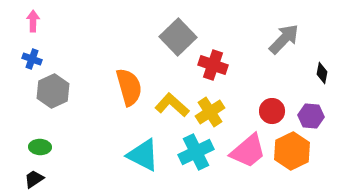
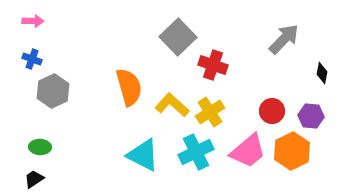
pink arrow: rotated 90 degrees clockwise
